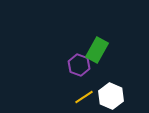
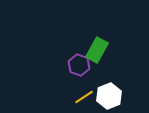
white hexagon: moved 2 px left; rotated 15 degrees clockwise
